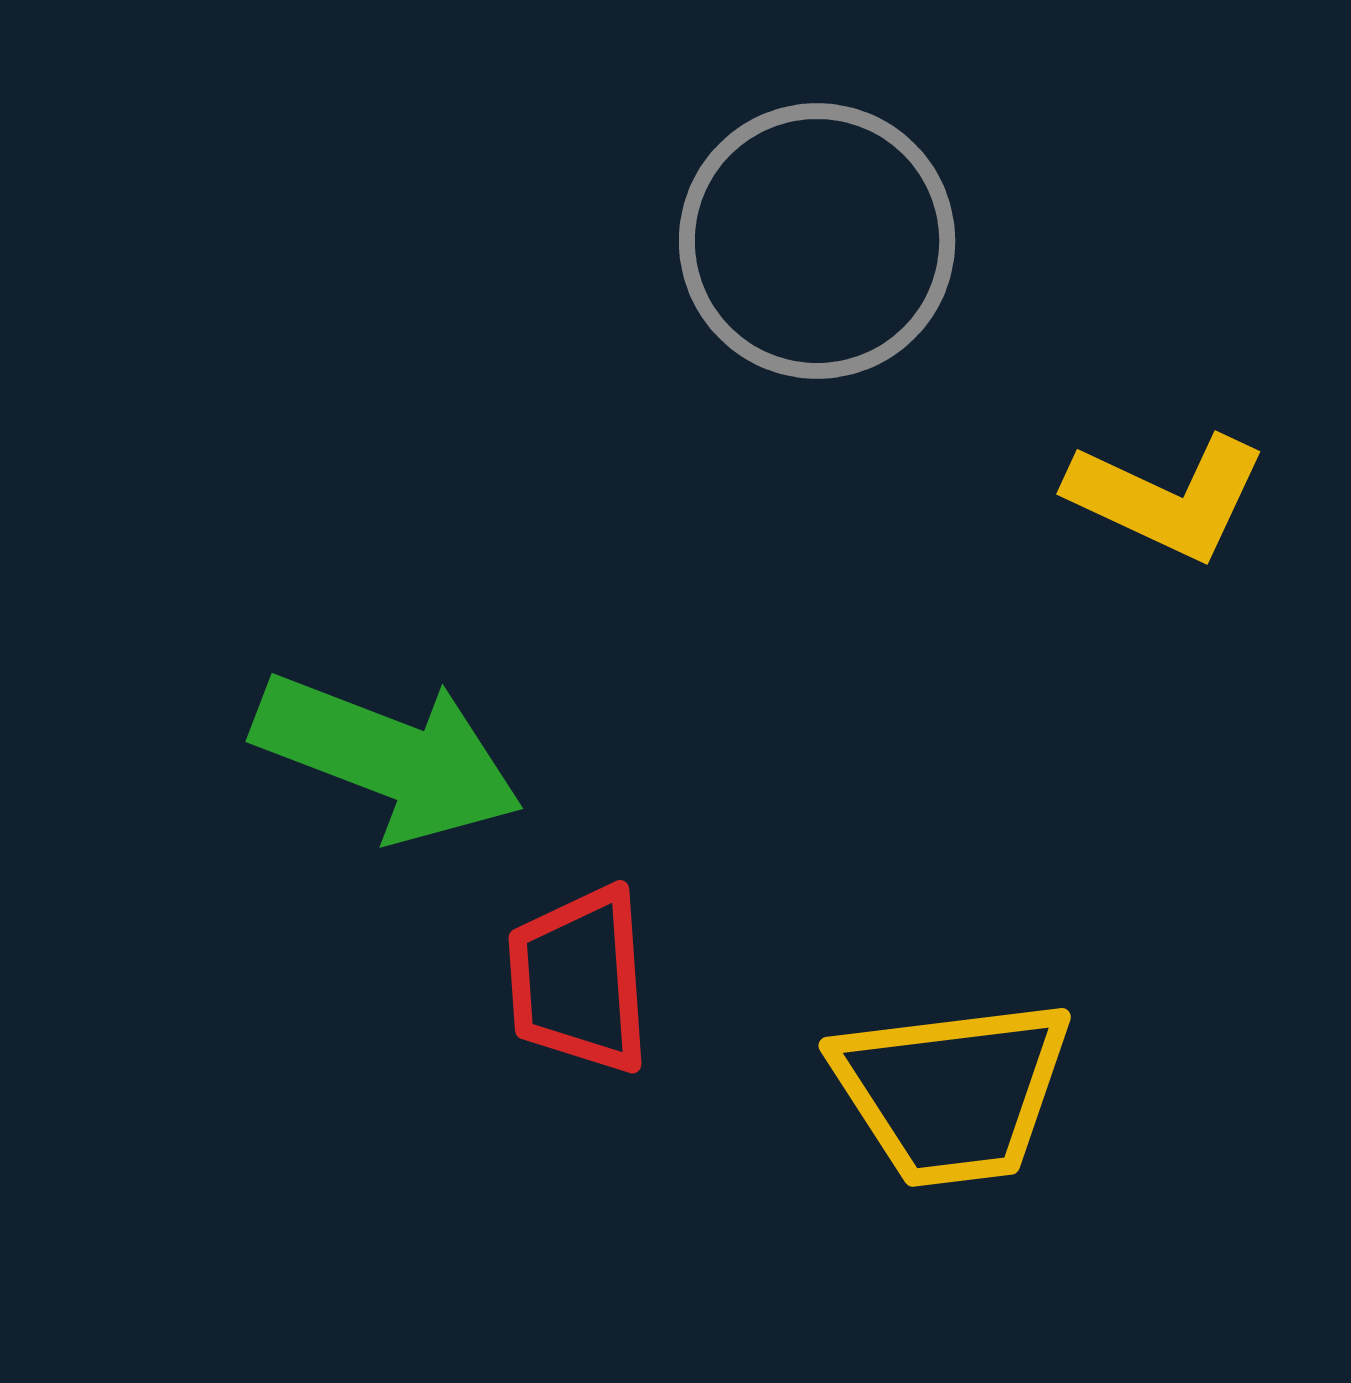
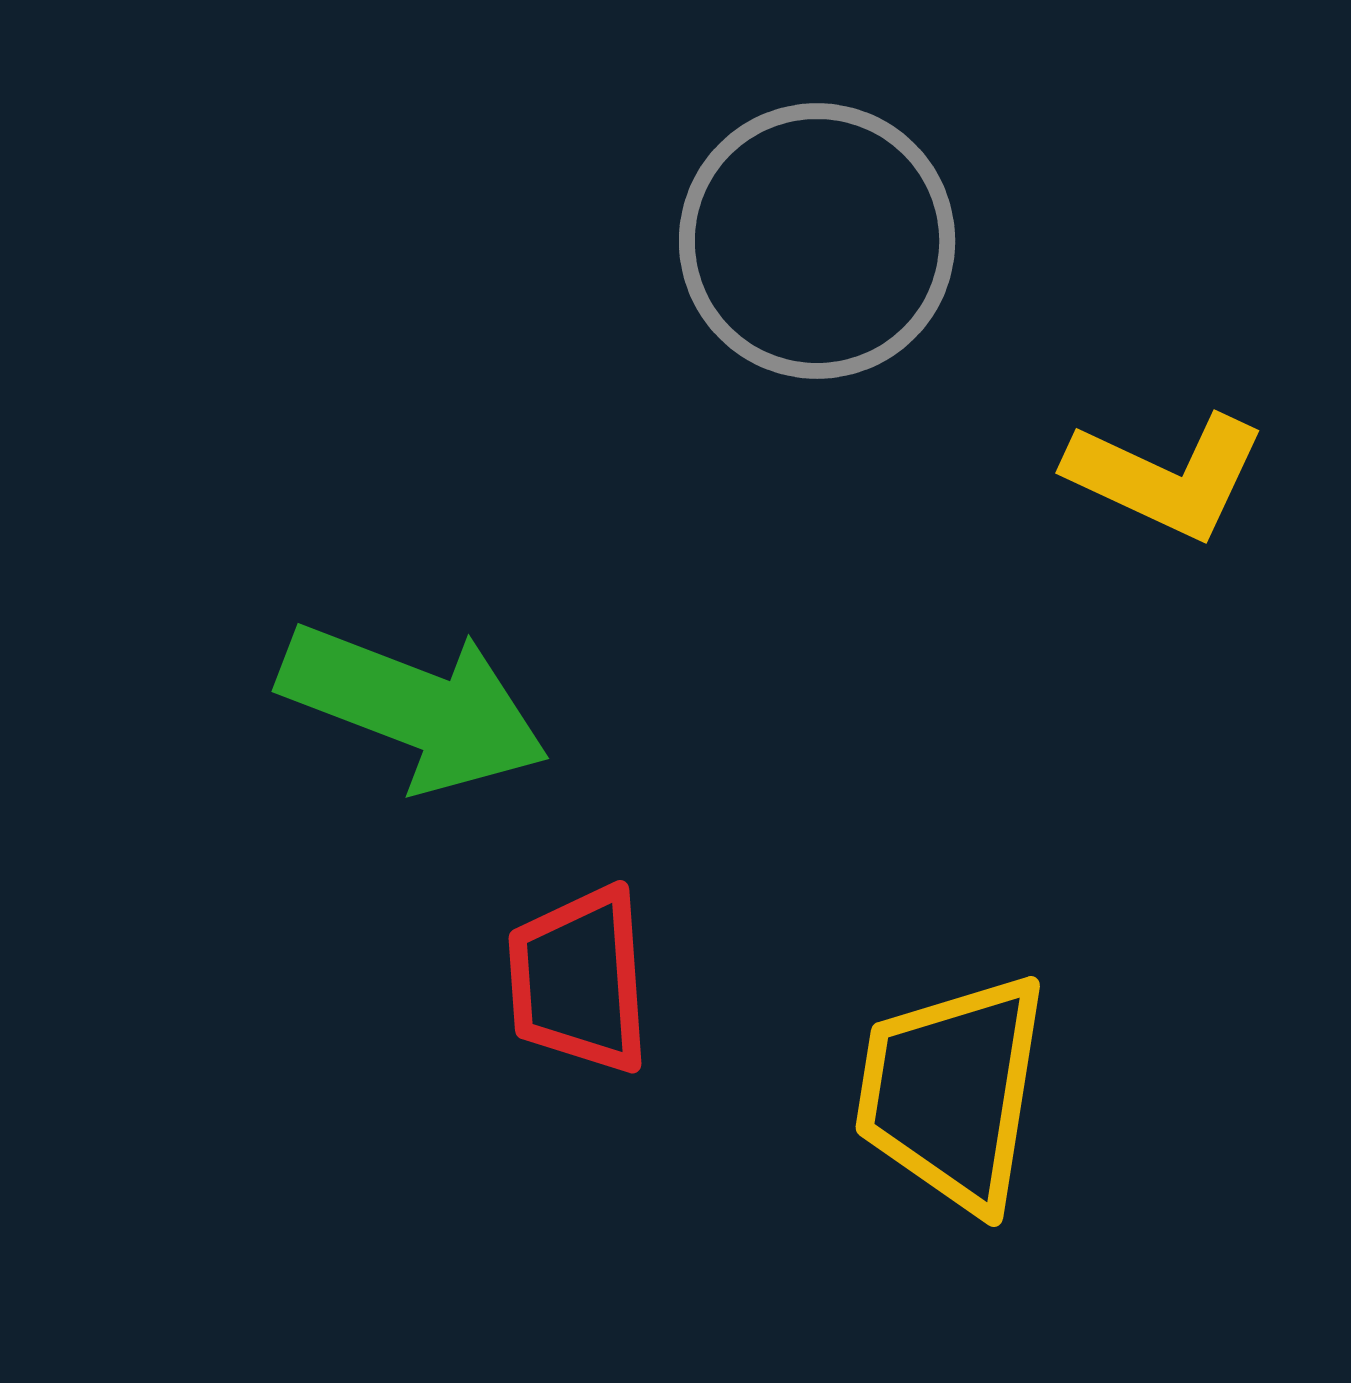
yellow L-shape: moved 1 px left, 21 px up
green arrow: moved 26 px right, 50 px up
yellow trapezoid: rotated 106 degrees clockwise
